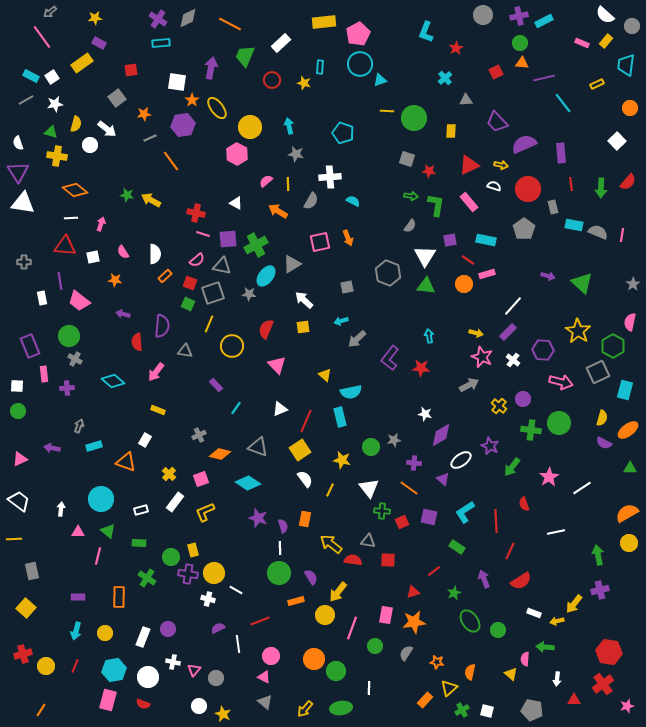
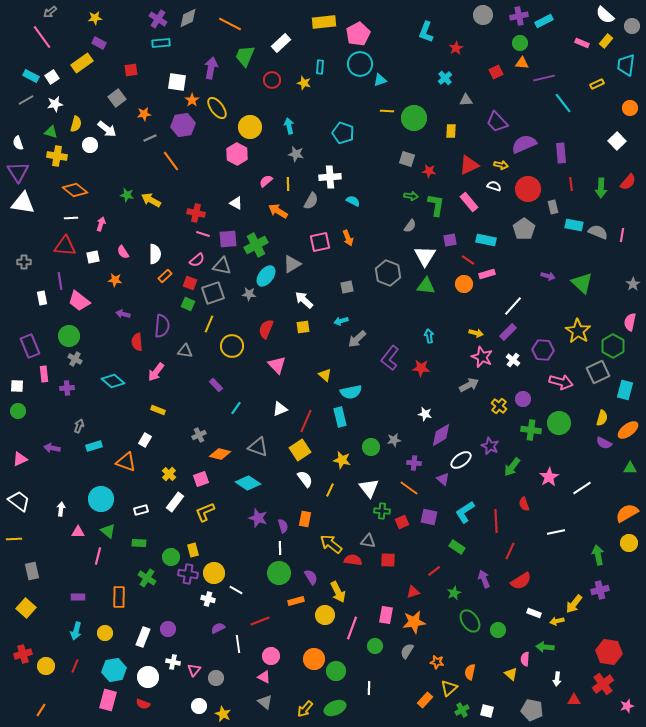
yellow arrow at (338, 592): rotated 65 degrees counterclockwise
gray semicircle at (406, 653): moved 1 px right, 2 px up
green ellipse at (341, 708): moved 6 px left; rotated 15 degrees counterclockwise
